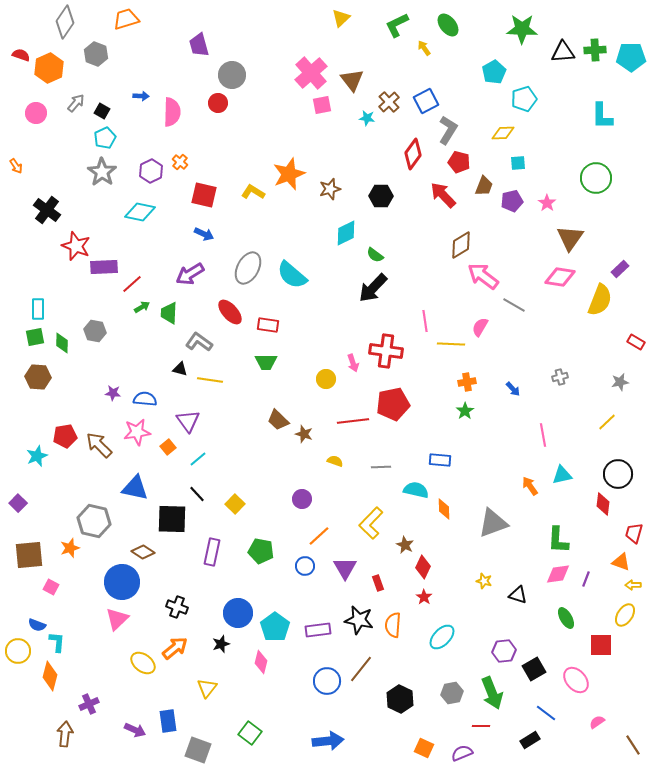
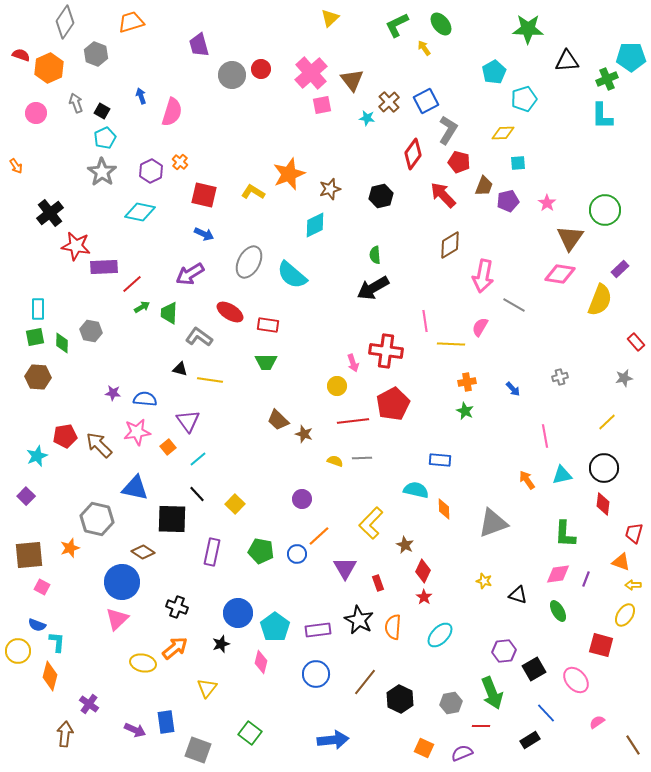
yellow triangle at (341, 18): moved 11 px left
orange trapezoid at (126, 19): moved 5 px right, 3 px down
green ellipse at (448, 25): moved 7 px left, 1 px up
green star at (522, 29): moved 6 px right
green cross at (595, 50): moved 12 px right, 29 px down; rotated 20 degrees counterclockwise
black triangle at (563, 52): moved 4 px right, 9 px down
blue arrow at (141, 96): rotated 112 degrees counterclockwise
gray arrow at (76, 103): rotated 60 degrees counterclockwise
red circle at (218, 103): moved 43 px right, 34 px up
pink semicircle at (172, 112): rotated 16 degrees clockwise
green circle at (596, 178): moved 9 px right, 32 px down
black hexagon at (381, 196): rotated 15 degrees counterclockwise
purple pentagon at (512, 201): moved 4 px left
black cross at (47, 210): moved 3 px right, 3 px down; rotated 16 degrees clockwise
cyan diamond at (346, 233): moved 31 px left, 8 px up
brown diamond at (461, 245): moved 11 px left
red star at (76, 246): rotated 12 degrees counterclockwise
green semicircle at (375, 255): rotated 48 degrees clockwise
gray ellipse at (248, 268): moved 1 px right, 6 px up
pink arrow at (483, 276): rotated 116 degrees counterclockwise
pink diamond at (560, 277): moved 3 px up
black arrow at (373, 288): rotated 16 degrees clockwise
red ellipse at (230, 312): rotated 16 degrees counterclockwise
gray hexagon at (95, 331): moved 4 px left
gray L-shape at (199, 342): moved 5 px up
red rectangle at (636, 342): rotated 18 degrees clockwise
yellow circle at (326, 379): moved 11 px right, 7 px down
gray star at (620, 382): moved 4 px right, 4 px up
red pentagon at (393, 404): rotated 16 degrees counterclockwise
green star at (465, 411): rotated 12 degrees counterclockwise
pink line at (543, 435): moved 2 px right, 1 px down
gray line at (381, 467): moved 19 px left, 9 px up
black circle at (618, 474): moved 14 px left, 6 px up
orange arrow at (530, 486): moved 3 px left, 6 px up
purple square at (18, 503): moved 8 px right, 7 px up
gray hexagon at (94, 521): moved 3 px right, 2 px up
green L-shape at (558, 540): moved 7 px right, 6 px up
blue circle at (305, 566): moved 8 px left, 12 px up
red diamond at (423, 567): moved 4 px down
pink square at (51, 587): moved 9 px left
green ellipse at (566, 618): moved 8 px left, 7 px up
black star at (359, 620): rotated 16 degrees clockwise
orange semicircle at (393, 625): moved 2 px down
cyan ellipse at (442, 637): moved 2 px left, 2 px up
red square at (601, 645): rotated 15 degrees clockwise
yellow ellipse at (143, 663): rotated 25 degrees counterclockwise
brown line at (361, 669): moved 4 px right, 13 px down
blue circle at (327, 681): moved 11 px left, 7 px up
gray hexagon at (452, 693): moved 1 px left, 10 px down
purple cross at (89, 704): rotated 30 degrees counterclockwise
blue line at (546, 713): rotated 10 degrees clockwise
blue rectangle at (168, 721): moved 2 px left, 1 px down
blue arrow at (328, 741): moved 5 px right, 1 px up
